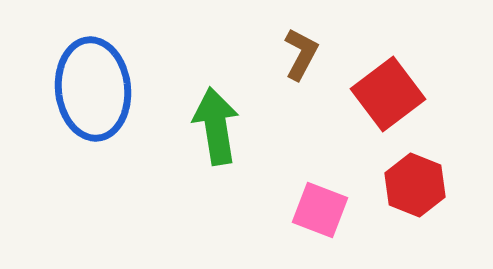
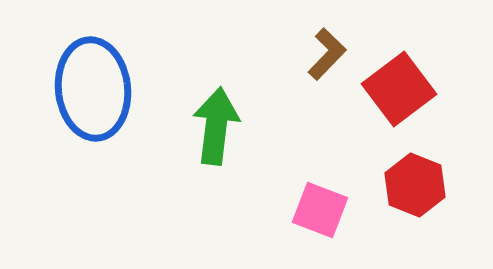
brown L-shape: moved 26 px right; rotated 16 degrees clockwise
red square: moved 11 px right, 5 px up
green arrow: rotated 16 degrees clockwise
